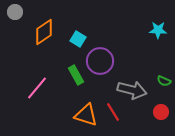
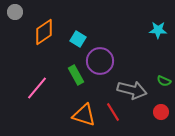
orange triangle: moved 2 px left
